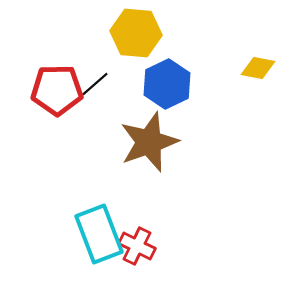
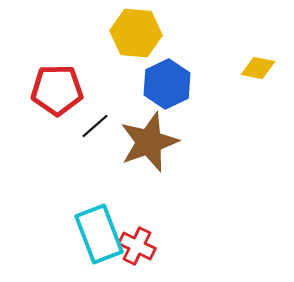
black line: moved 42 px down
